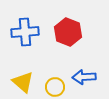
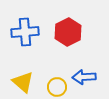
red hexagon: rotated 12 degrees clockwise
yellow circle: moved 2 px right
